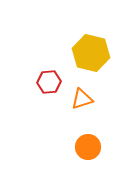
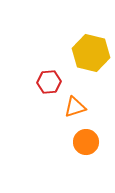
orange triangle: moved 7 px left, 8 px down
orange circle: moved 2 px left, 5 px up
